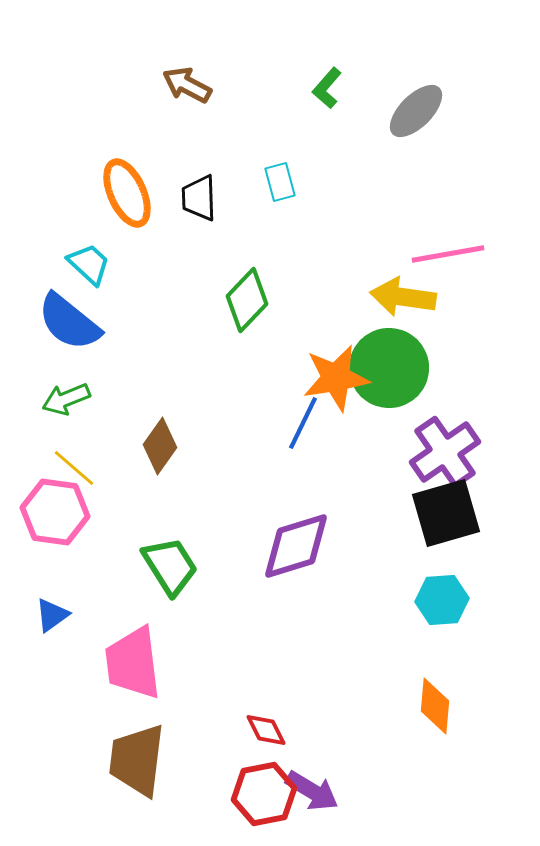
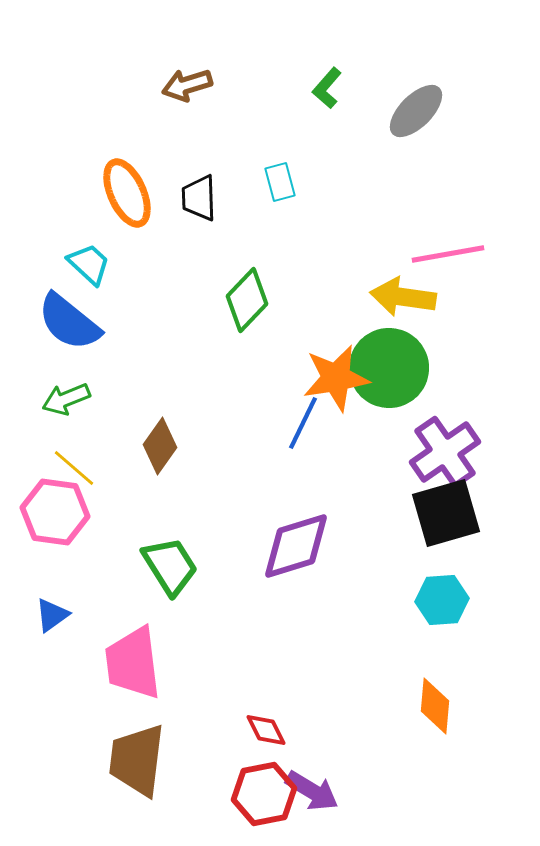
brown arrow: rotated 45 degrees counterclockwise
